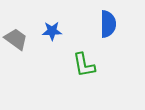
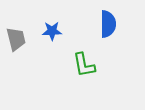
gray trapezoid: rotated 40 degrees clockwise
